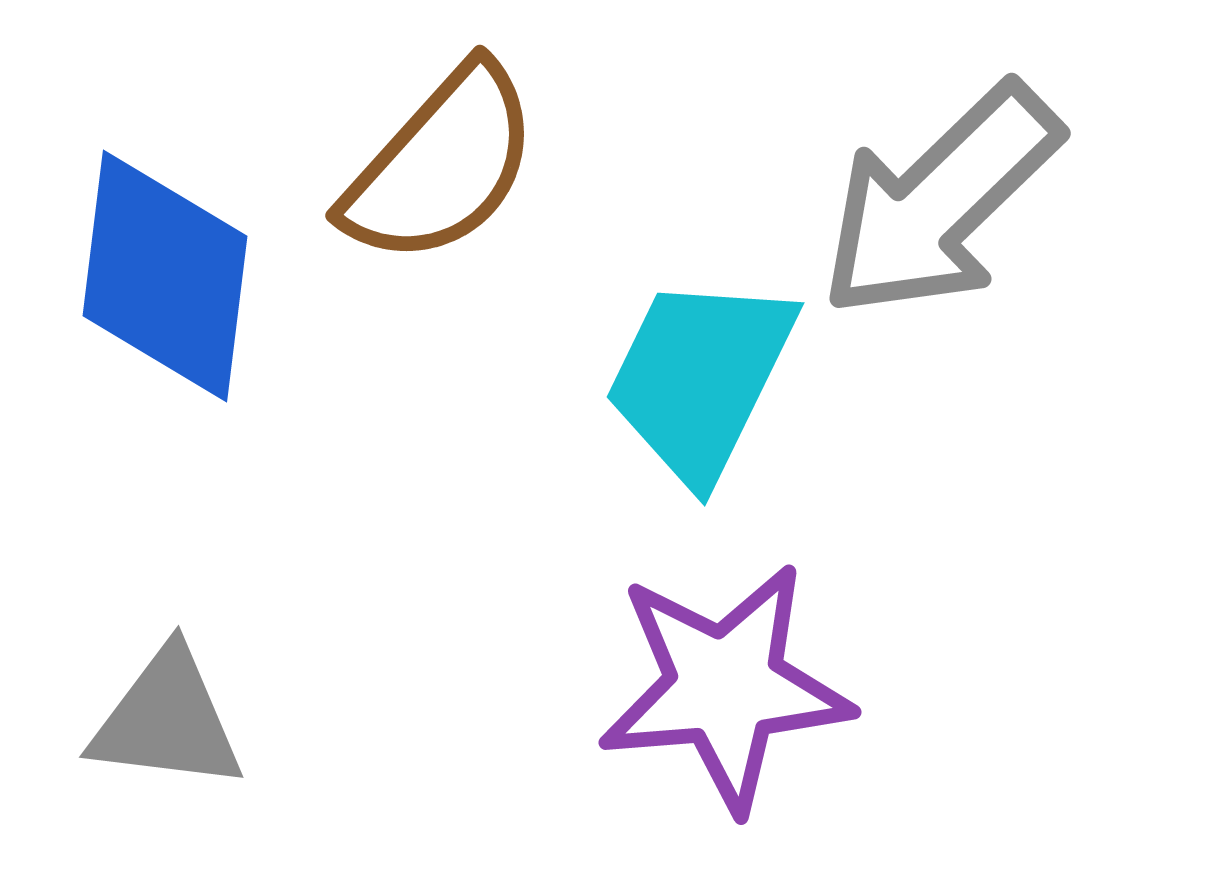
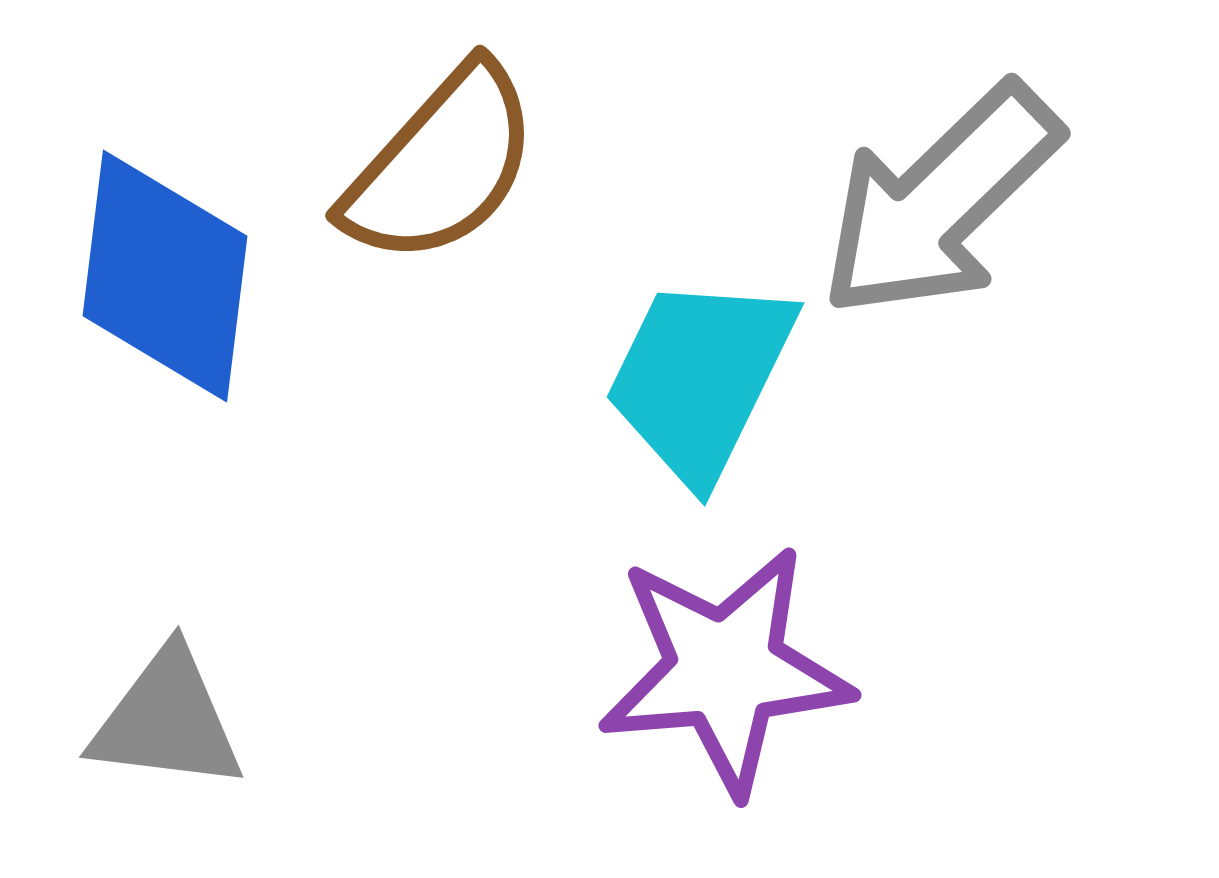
purple star: moved 17 px up
